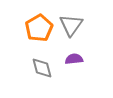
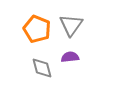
orange pentagon: moved 2 px left, 1 px down; rotated 20 degrees counterclockwise
purple semicircle: moved 4 px left, 2 px up
